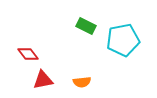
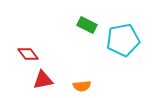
green rectangle: moved 1 px right, 1 px up
orange semicircle: moved 4 px down
